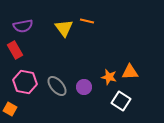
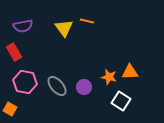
red rectangle: moved 1 px left, 2 px down
